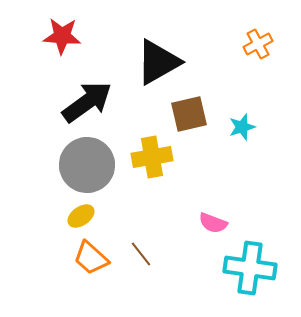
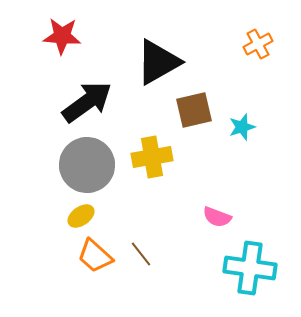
brown square: moved 5 px right, 4 px up
pink semicircle: moved 4 px right, 6 px up
orange trapezoid: moved 4 px right, 2 px up
